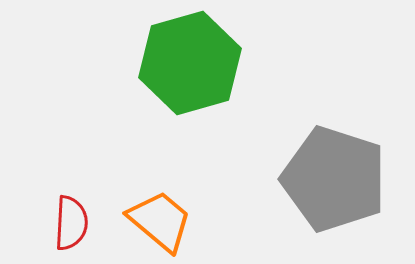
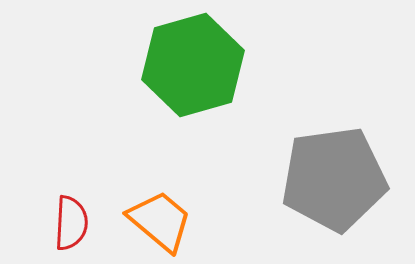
green hexagon: moved 3 px right, 2 px down
gray pentagon: rotated 26 degrees counterclockwise
